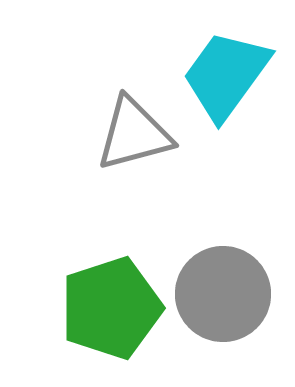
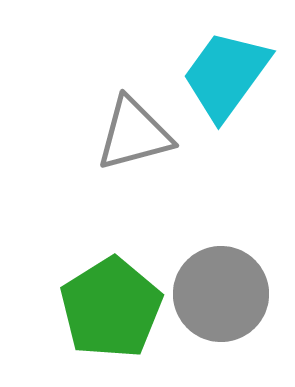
gray circle: moved 2 px left
green pentagon: rotated 14 degrees counterclockwise
